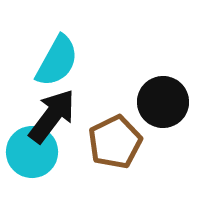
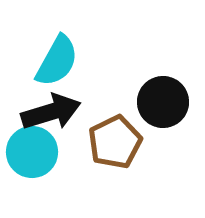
black arrow: moved 1 px left, 4 px up; rotated 36 degrees clockwise
